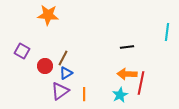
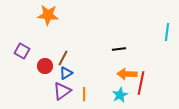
black line: moved 8 px left, 2 px down
purple triangle: moved 2 px right
